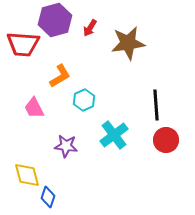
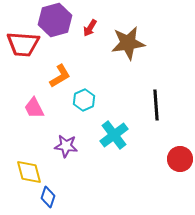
red circle: moved 14 px right, 19 px down
yellow diamond: moved 2 px right, 3 px up
